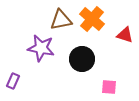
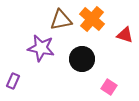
pink square: rotated 28 degrees clockwise
